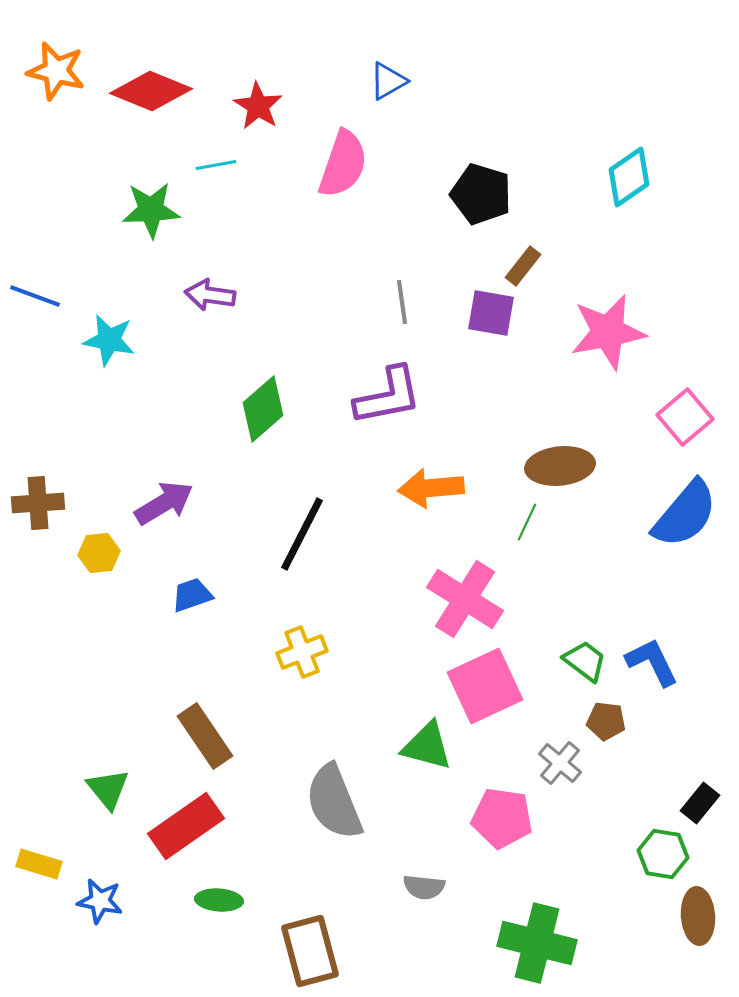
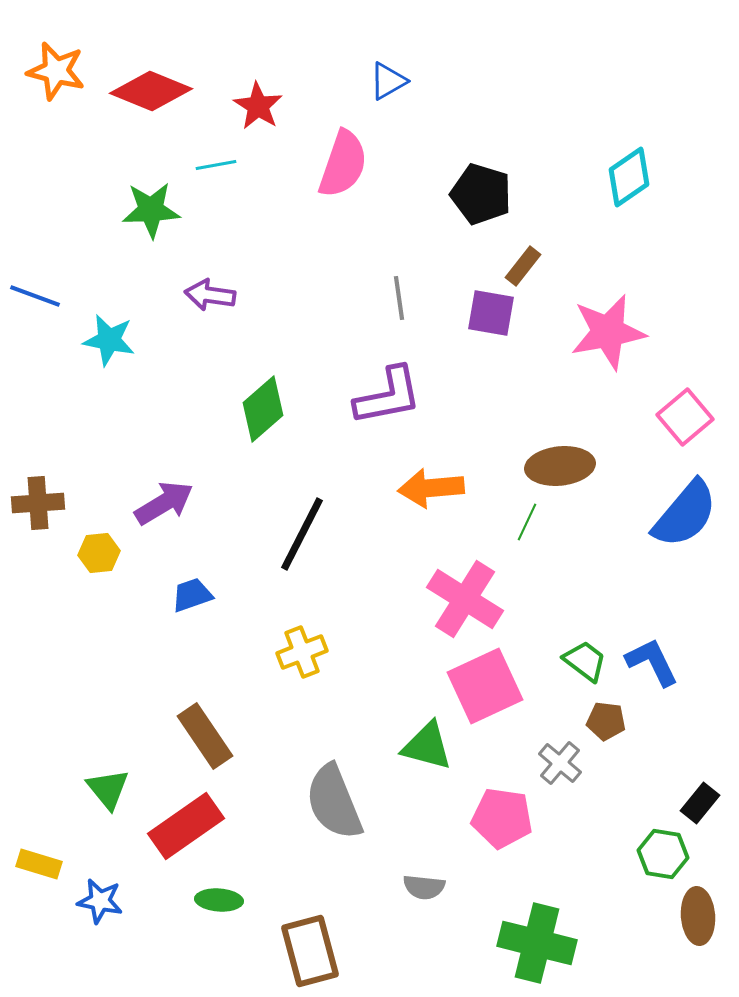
gray line at (402, 302): moved 3 px left, 4 px up
